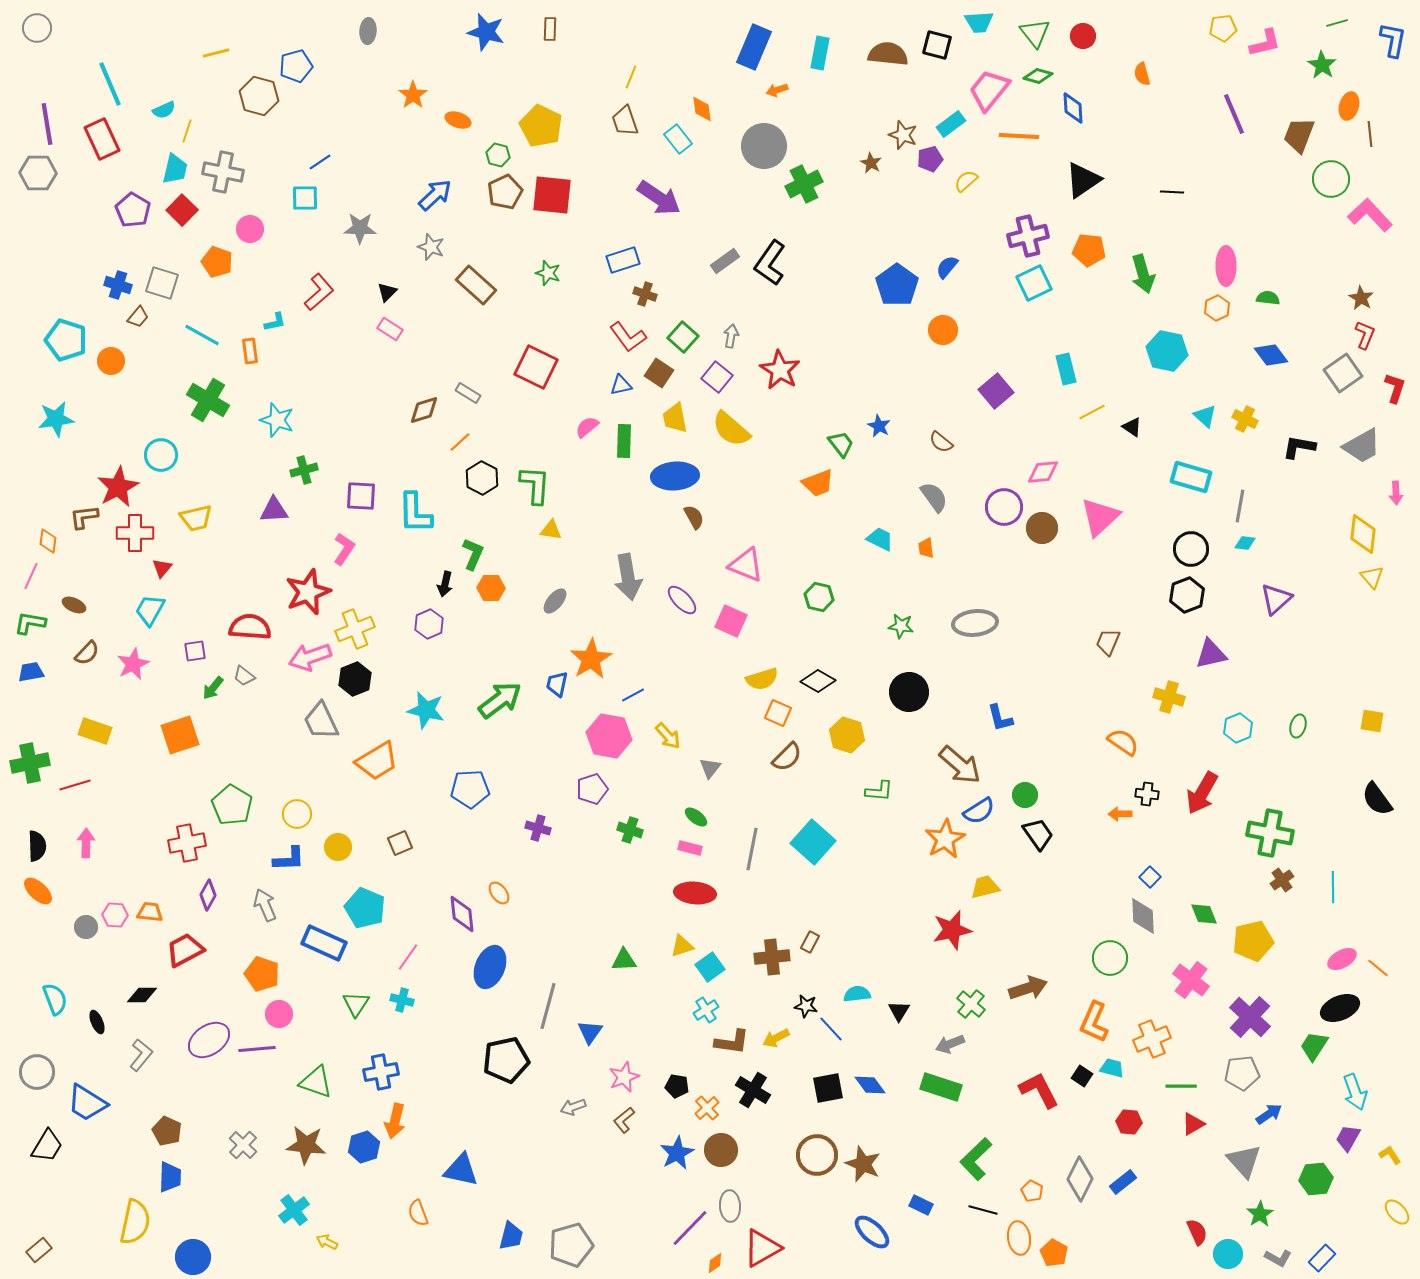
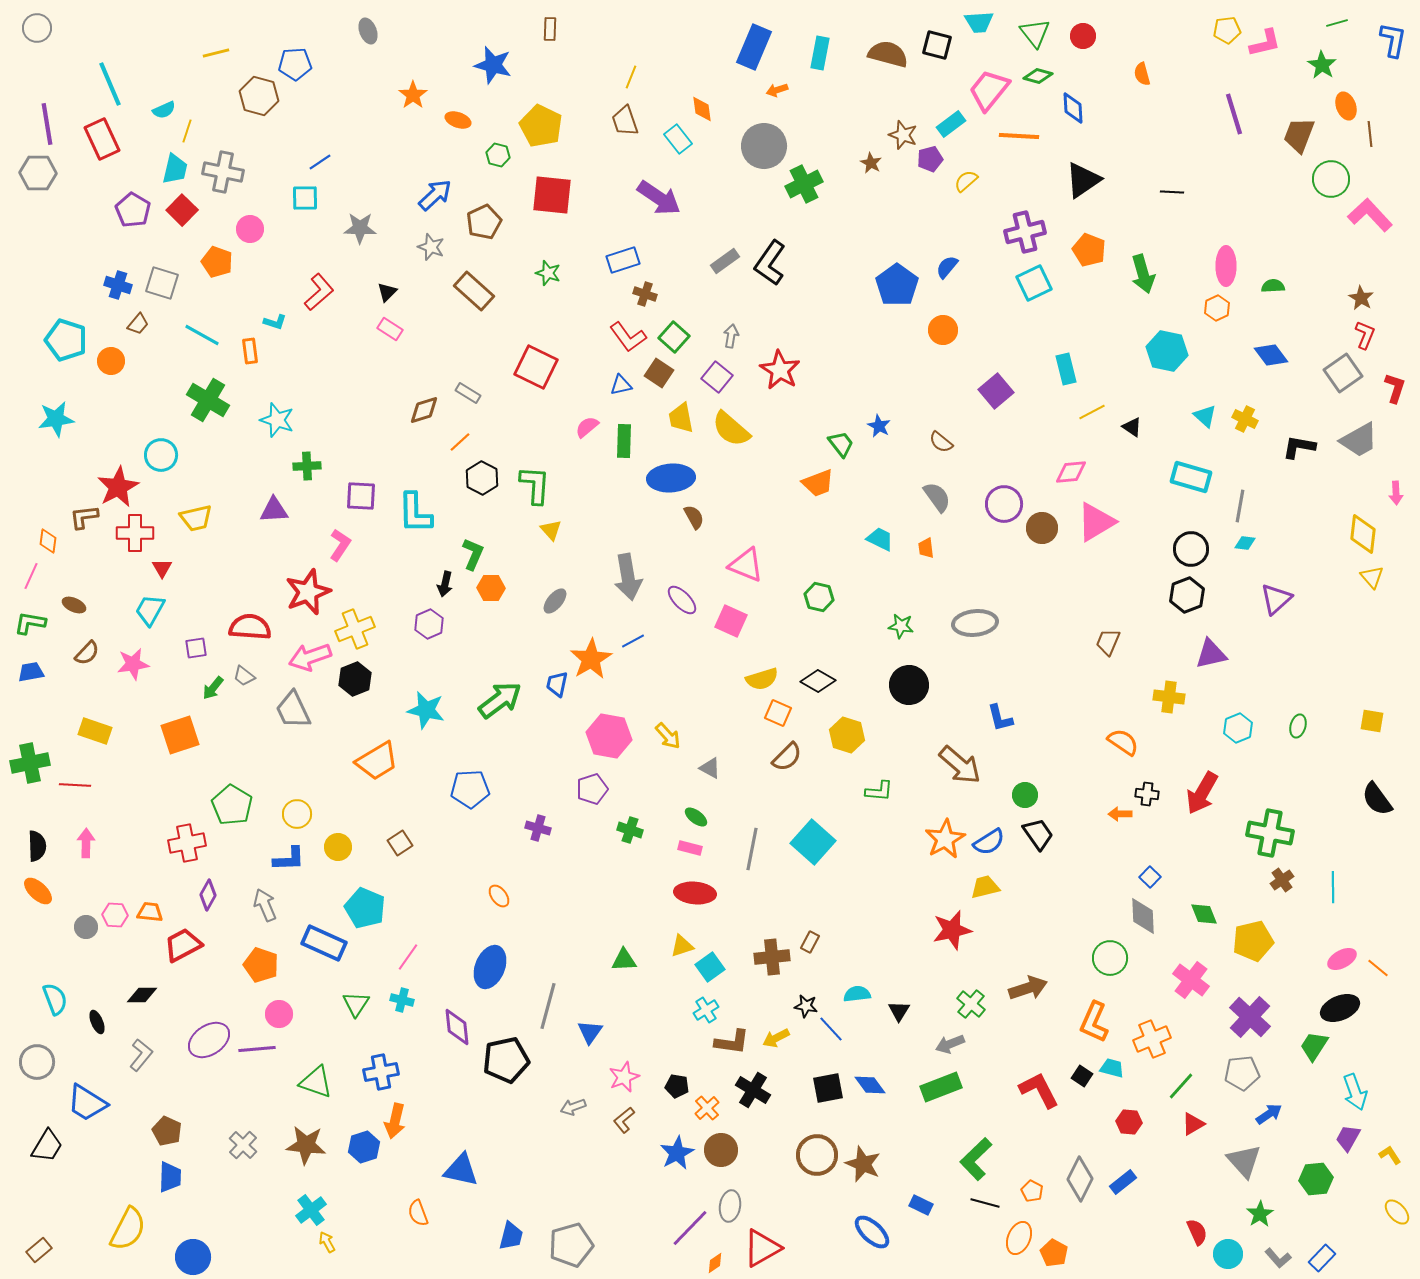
yellow pentagon at (1223, 28): moved 4 px right, 2 px down
gray ellipse at (368, 31): rotated 25 degrees counterclockwise
blue star at (486, 32): moved 7 px right, 33 px down
brown semicircle at (888, 54): rotated 9 degrees clockwise
blue pentagon at (296, 66): moved 1 px left, 2 px up; rotated 12 degrees clockwise
orange ellipse at (1349, 106): moved 3 px left; rotated 36 degrees counterclockwise
purple line at (1234, 114): rotated 6 degrees clockwise
brown pentagon at (505, 192): moved 21 px left, 30 px down
purple cross at (1028, 236): moved 3 px left, 4 px up
orange pentagon at (1089, 250): rotated 16 degrees clockwise
brown rectangle at (476, 285): moved 2 px left, 6 px down
green semicircle at (1268, 298): moved 5 px right, 12 px up; rotated 10 degrees counterclockwise
brown trapezoid at (138, 317): moved 7 px down
cyan L-shape at (275, 322): rotated 30 degrees clockwise
green square at (683, 337): moved 9 px left
yellow trapezoid at (675, 418): moved 6 px right
gray trapezoid at (1362, 446): moved 3 px left, 6 px up
green cross at (304, 470): moved 3 px right, 4 px up; rotated 12 degrees clockwise
pink diamond at (1043, 472): moved 28 px right
blue ellipse at (675, 476): moved 4 px left, 2 px down
gray semicircle at (934, 497): moved 3 px right
purple circle at (1004, 507): moved 3 px up
pink triangle at (1100, 517): moved 4 px left, 5 px down; rotated 12 degrees clockwise
yellow triangle at (551, 530): rotated 40 degrees clockwise
pink L-shape at (344, 549): moved 4 px left, 4 px up
red triangle at (162, 568): rotated 10 degrees counterclockwise
purple square at (195, 651): moved 1 px right, 3 px up
pink star at (133, 664): rotated 16 degrees clockwise
black circle at (909, 692): moved 7 px up
blue line at (633, 695): moved 54 px up
yellow cross at (1169, 697): rotated 8 degrees counterclockwise
gray trapezoid at (321, 721): moved 28 px left, 11 px up
gray triangle at (710, 768): rotated 40 degrees counterclockwise
red line at (75, 785): rotated 20 degrees clockwise
blue semicircle at (979, 811): moved 10 px right, 31 px down
brown square at (400, 843): rotated 10 degrees counterclockwise
orange ellipse at (499, 893): moved 3 px down
purple diamond at (462, 914): moved 5 px left, 113 px down
red trapezoid at (185, 950): moved 2 px left, 5 px up
orange pentagon at (262, 974): moved 1 px left, 9 px up
gray circle at (37, 1072): moved 10 px up
green line at (1181, 1086): rotated 48 degrees counterclockwise
green rectangle at (941, 1087): rotated 39 degrees counterclockwise
gray ellipse at (730, 1206): rotated 12 degrees clockwise
cyan cross at (294, 1210): moved 17 px right
black line at (983, 1210): moved 2 px right, 7 px up
yellow semicircle at (135, 1222): moved 7 px left, 7 px down; rotated 15 degrees clockwise
orange ellipse at (1019, 1238): rotated 32 degrees clockwise
yellow arrow at (327, 1242): rotated 35 degrees clockwise
gray L-shape at (1278, 1258): rotated 20 degrees clockwise
